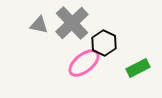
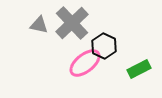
black hexagon: moved 3 px down
pink ellipse: moved 1 px right
green rectangle: moved 1 px right, 1 px down
